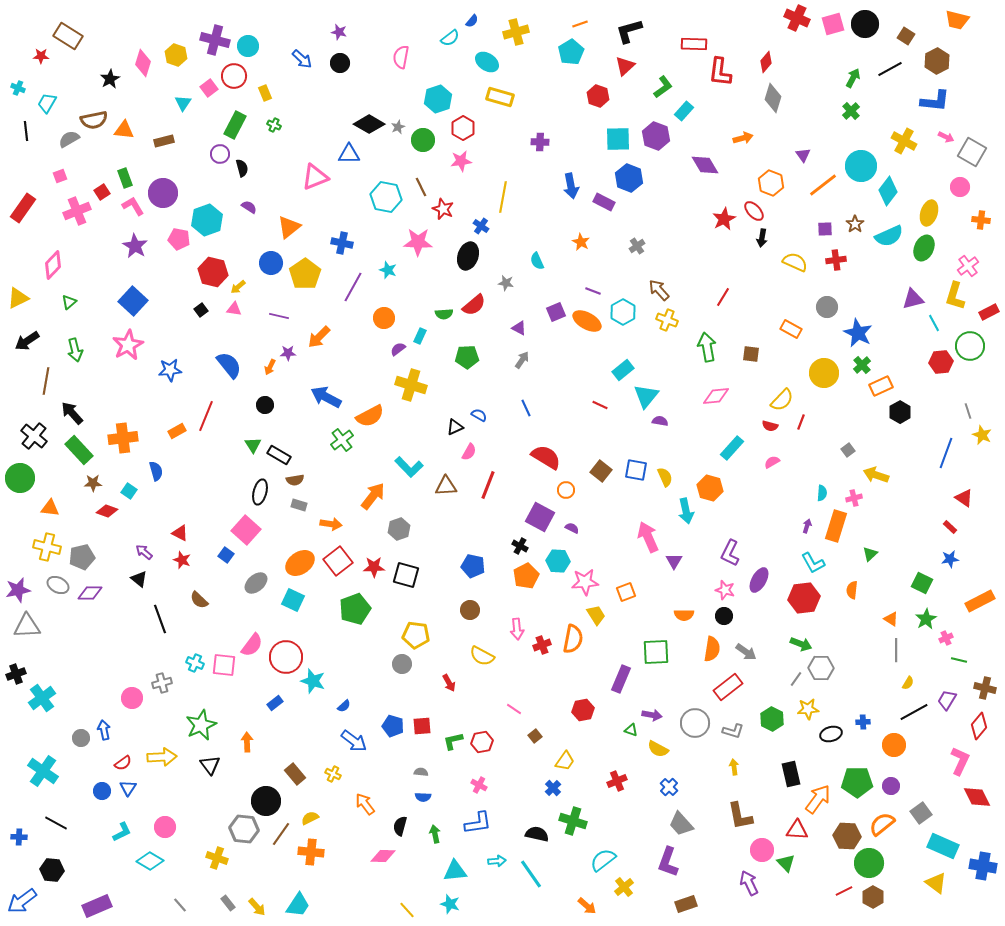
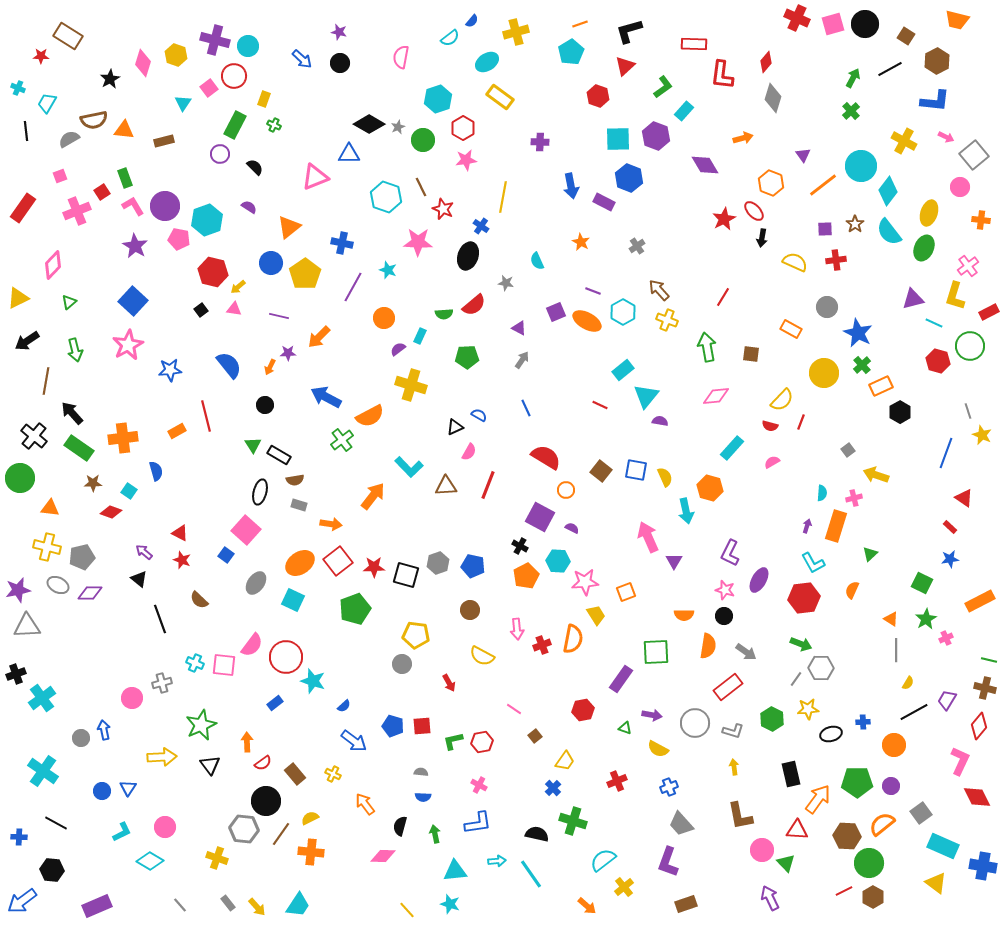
cyan ellipse at (487, 62): rotated 65 degrees counterclockwise
red L-shape at (720, 72): moved 2 px right, 3 px down
yellow rectangle at (265, 93): moved 1 px left, 6 px down; rotated 42 degrees clockwise
yellow rectangle at (500, 97): rotated 20 degrees clockwise
gray square at (972, 152): moved 2 px right, 3 px down; rotated 20 degrees clockwise
pink star at (461, 161): moved 5 px right, 1 px up
black semicircle at (242, 168): moved 13 px right, 1 px up; rotated 30 degrees counterclockwise
purple circle at (163, 193): moved 2 px right, 13 px down
cyan hexagon at (386, 197): rotated 8 degrees clockwise
cyan semicircle at (889, 236): moved 4 px up; rotated 76 degrees clockwise
cyan line at (934, 323): rotated 36 degrees counterclockwise
red hexagon at (941, 362): moved 3 px left, 1 px up; rotated 20 degrees clockwise
red line at (206, 416): rotated 36 degrees counterclockwise
green rectangle at (79, 450): moved 2 px up; rotated 12 degrees counterclockwise
red diamond at (107, 511): moved 4 px right, 1 px down
gray hexagon at (399, 529): moved 39 px right, 34 px down
gray ellipse at (256, 583): rotated 15 degrees counterclockwise
orange semicircle at (852, 590): rotated 18 degrees clockwise
orange semicircle at (712, 649): moved 4 px left, 3 px up
green line at (959, 660): moved 30 px right
purple rectangle at (621, 679): rotated 12 degrees clockwise
green triangle at (631, 730): moved 6 px left, 2 px up
red semicircle at (123, 763): moved 140 px right
blue cross at (669, 787): rotated 24 degrees clockwise
purple arrow at (749, 883): moved 21 px right, 15 px down
